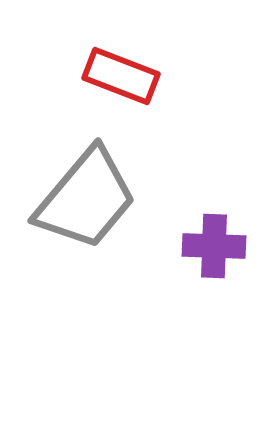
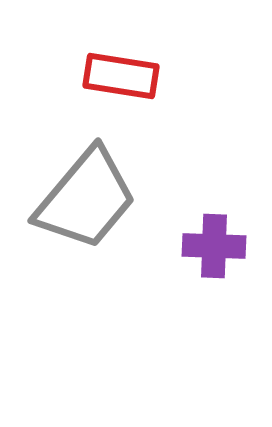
red rectangle: rotated 12 degrees counterclockwise
